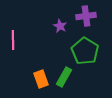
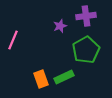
purple star: rotated 24 degrees clockwise
pink line: rotated 24 degrees clockwise
green pentagon: moved 1 px right, 1 px up; rotated 12 degrees clockwise
green rectangle: rotated 36 degrees clockwise
